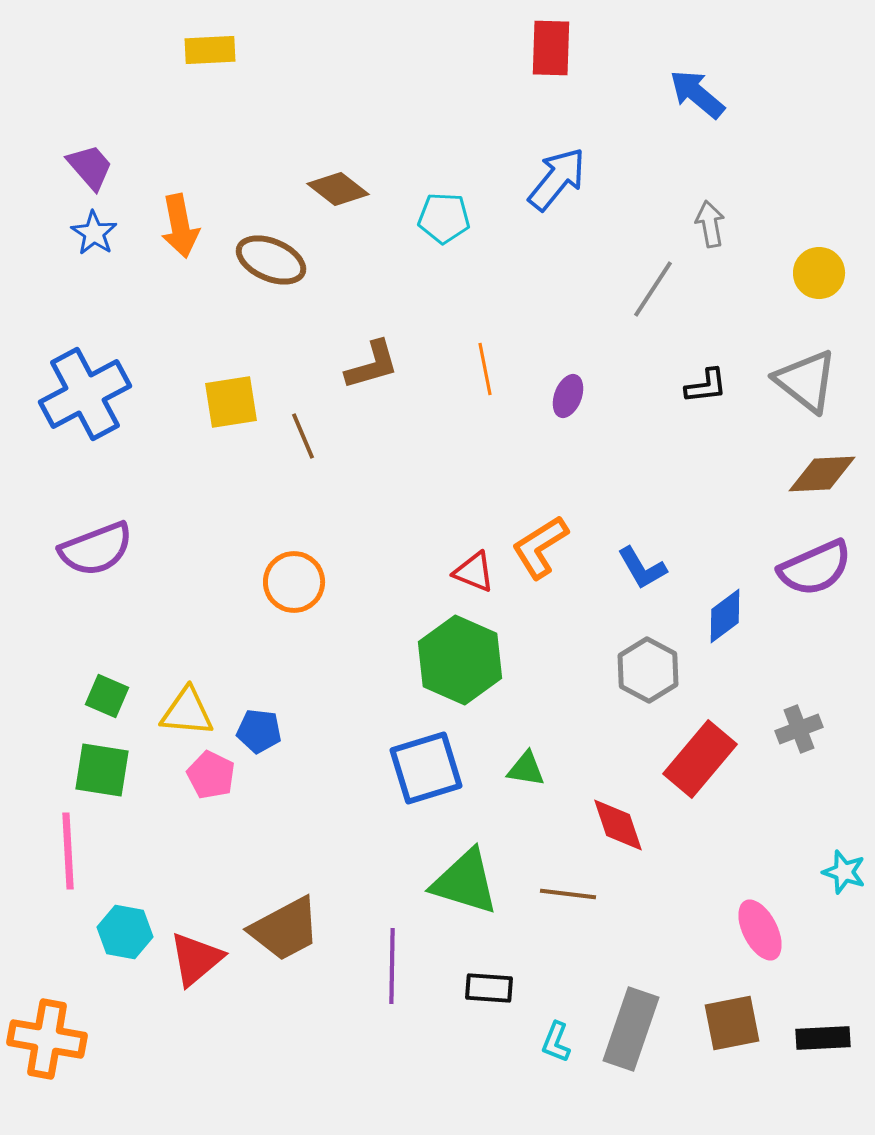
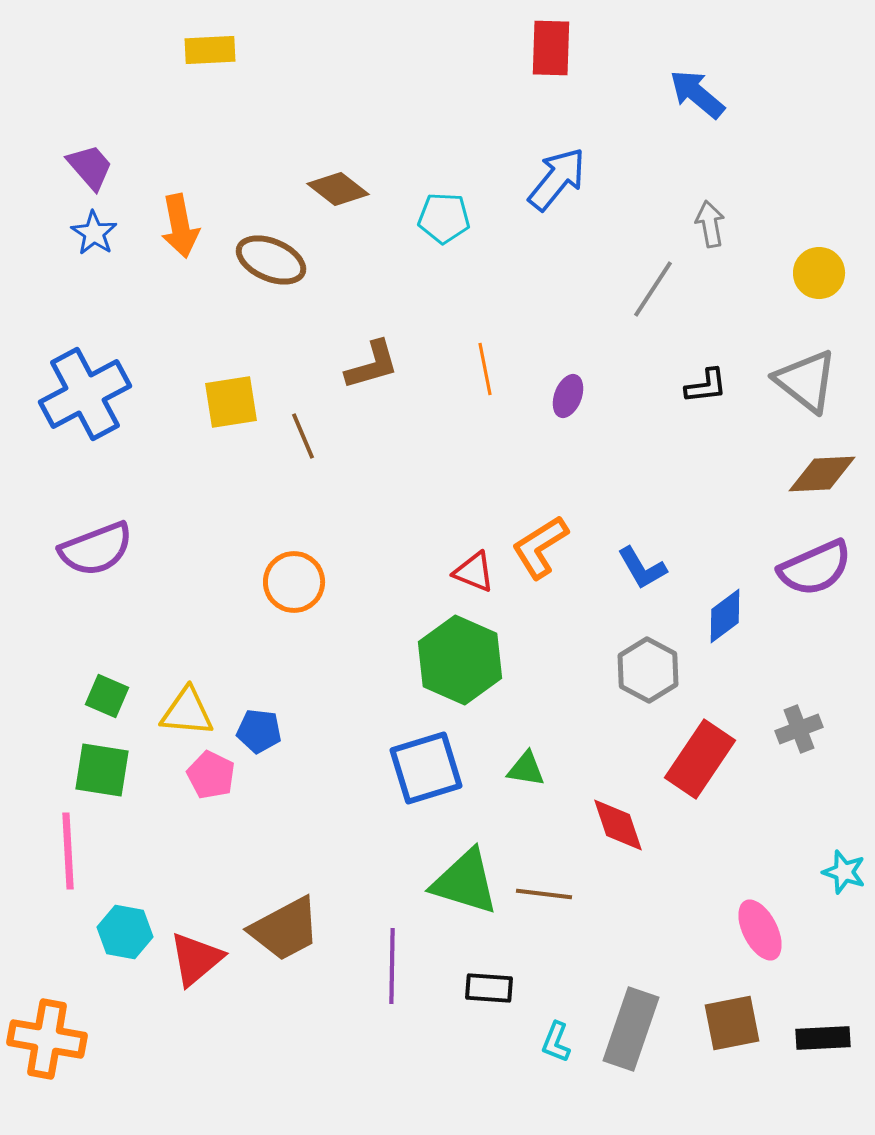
red rectangle at (700, 759): rotated 6 degrees counterclockwise
brown line at (568, 894): moved 24 px left
